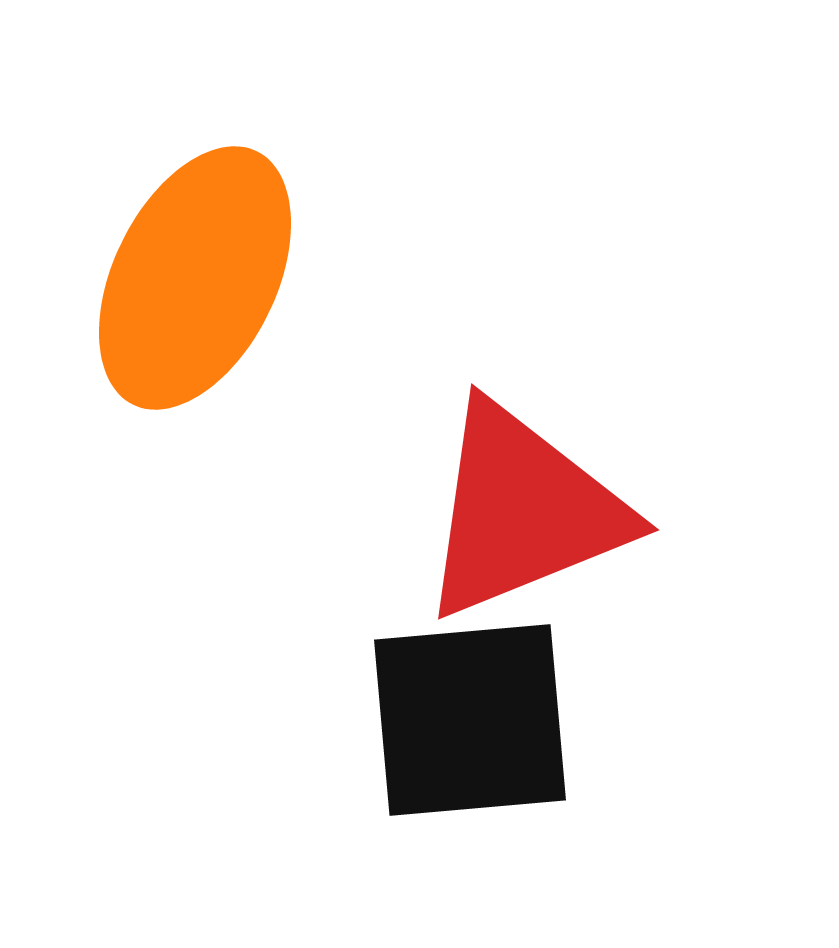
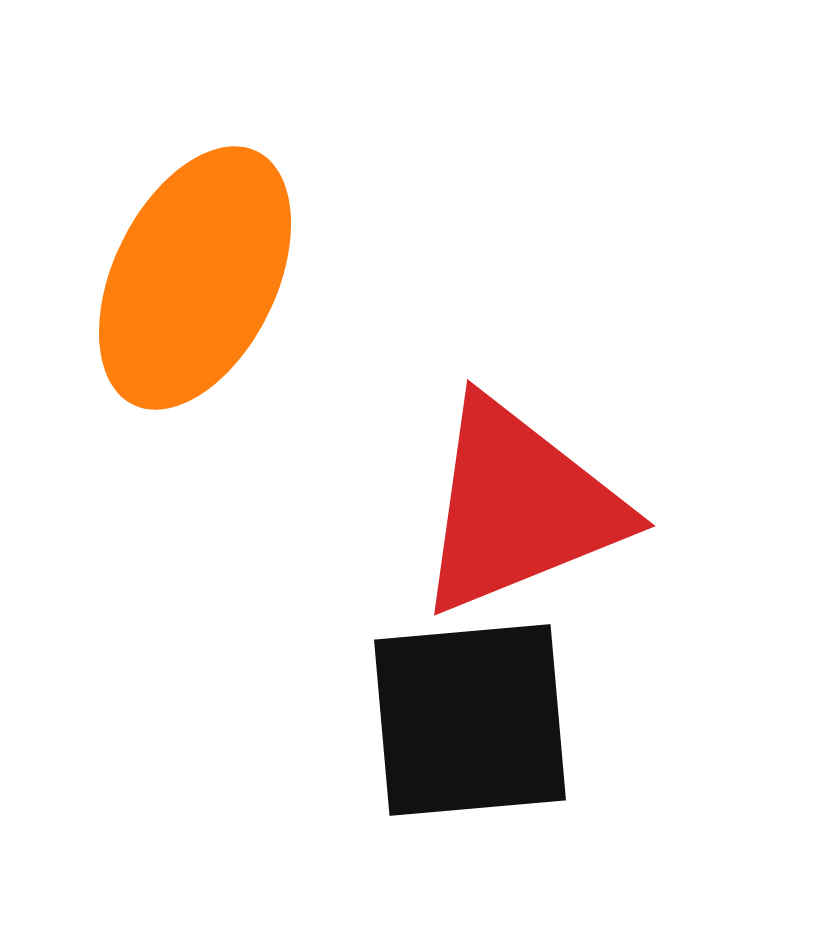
red triangle: moved 4 px left, 4 px up
